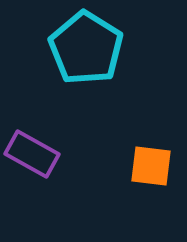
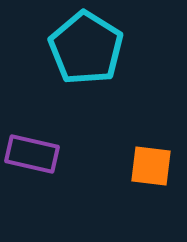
purple rectangle: rotated 16 degrees counterclockwise
